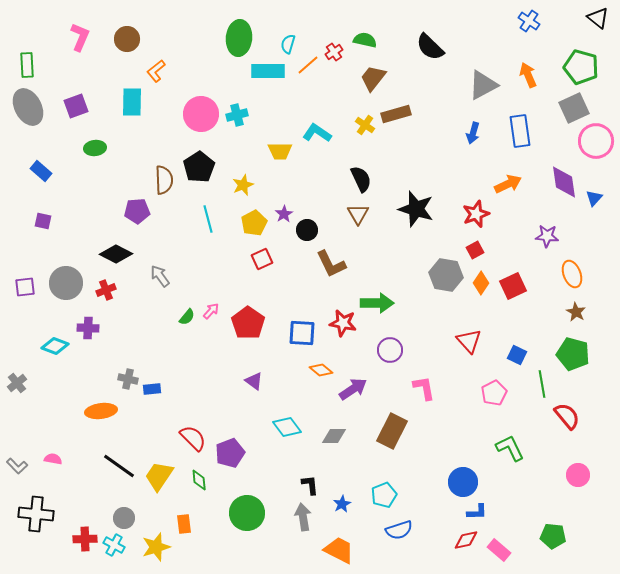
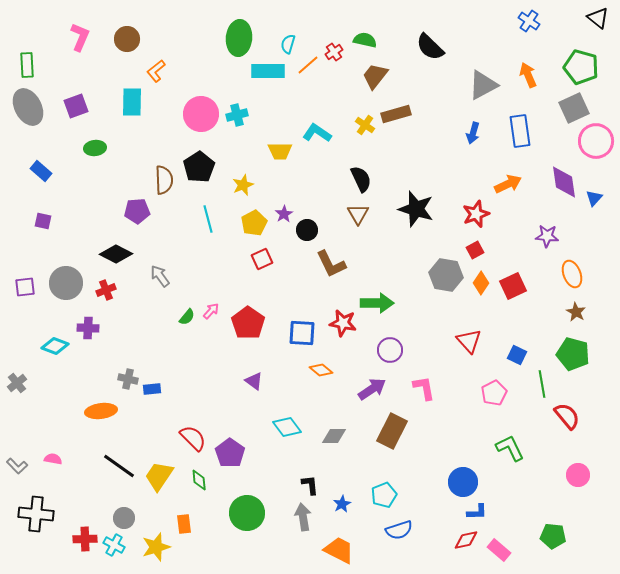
brown trapezoid at (373, 78): moved 2 px right, 2 px up
purple arrow at (353, 389): moved 19 px right
purple pentagon at (230, 453): rotated 16 degrees counterclockwise
